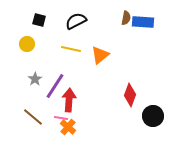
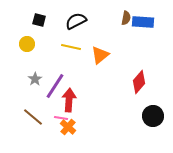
yellow line: moved 2 px up
red diamond: moved 9 px right, 13 px up; rotated 20 degrees clockwise
